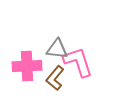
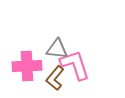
pink L-shape: moved 3 px left, 3 px down
